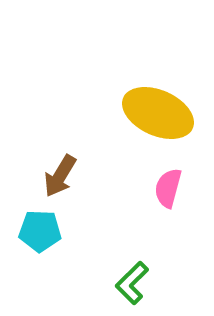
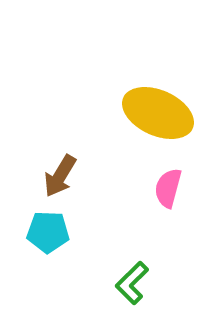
cyan pentagon: moved 8 px right, 1 px down
